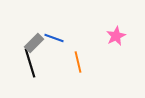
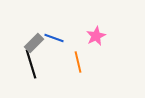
pink star: moved 20 px left
black line: moved 1 px right, 1 px down
